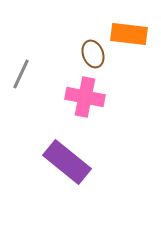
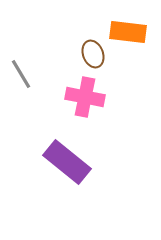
orange rectangle: moved 1 px left, 2 px up
gray line: rotated 56 degrees counterclockwise
